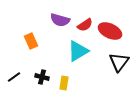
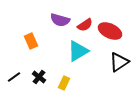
black triangle: rotated 20 degrees clockwise
black cross: moved 3 px left; rotated 24 degrees clockwise
yellow rectangle: rotated 16 degrees clockwise
